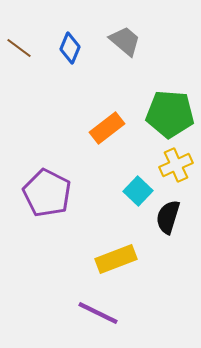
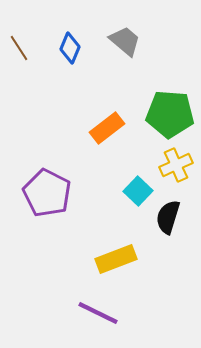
brown line: rotated 20 degrees clockwise
